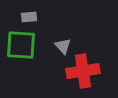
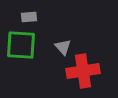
gray triangle: moved 1 px down
